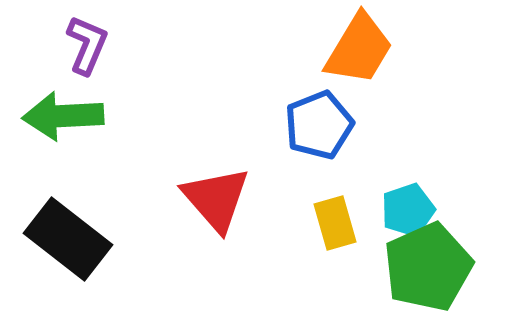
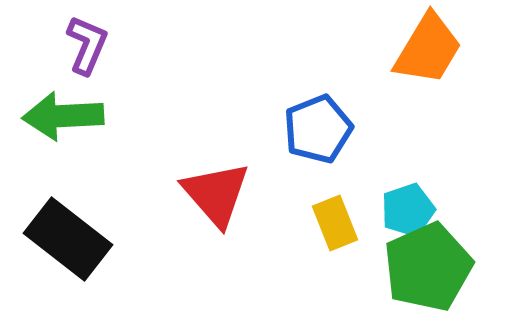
orange trapezoid: moved 69 px right
blue pentagon: moved 1 px left, 4 px down
red triangle: moved 5 px up
yellow rectangle: rotated 6 degrees counterclockwise
